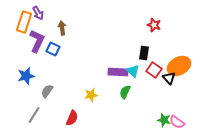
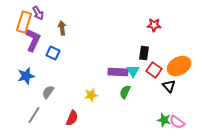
red star: rotated 16 degrees counterclockwise
purple L-shape: moved 4 px left, 1 px up
blue square: moved 4 px down
cyan triangle: rotated 16 degrees clockwise
black triangle: moved 8 px down
gray semicircle: moved 1 px right, 1 px down
